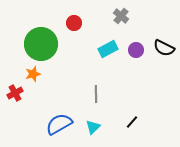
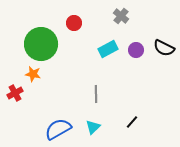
orange star: rotated 28 degrees clockwise
blue semicircle: moved 1 px left, 5 px down
